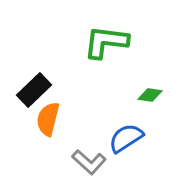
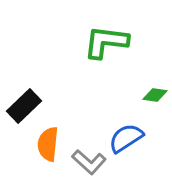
black rectangle: moved 10 px left, 16 px down
green diamond: moved 5 px right
orange semicircle: moved 25 px down; rotated 8 degrees counterclockwise
